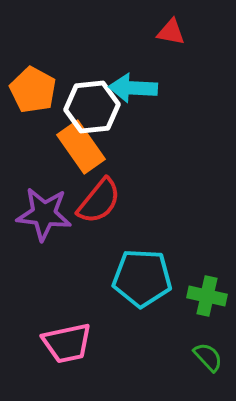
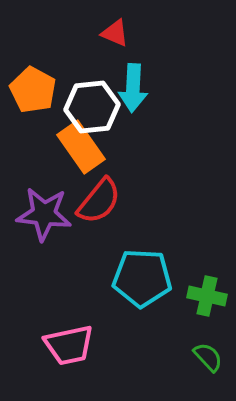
red triangle: moved 56 px left, 1 px down; rotated 12 degrees clockwise
cyan arrow: rotated 90 degrees counterclockwise
pink trapezoid: moved 2 px right, 2 px down
